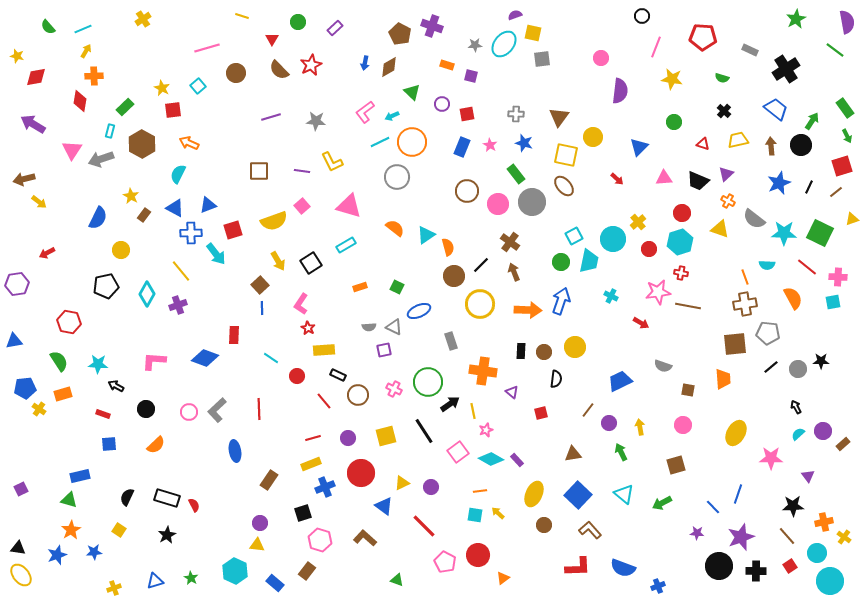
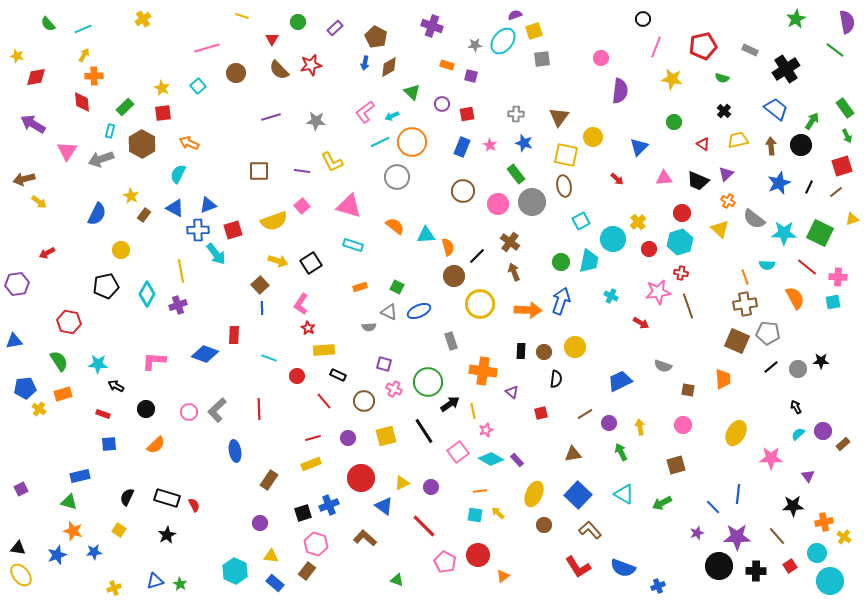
black circle at (642, 16): moved 1 px right, 3 px down
green semicircle at (48, 27): moved 3 px up
yellow square at (533, 33): moved 1 px right, 2 px up; rotated 30 degrees counterclockwise
brown pentagon at (400, 34): moved 24 px left, 3 px down
red pentagon at (703, 37): moved 9 px down; rotated 16 degrees counterclockwise
cyan ellipse at (504, 44): moved 1 px left, 3 px up
yellow arrow at (86, 51): moved 2 px left, 4 px down
red star at (311, 65): rotated 15 degrees clockwise
red diamond at (80, 101): moved 2 px right, 1 px down; rotated 15 degrees counterclockwise
red square at (173, 110): moved 10 px left, 3 px down
red triangle at (703, 144): rotated 16 degrees clockwise
pink triangle at (72, 150): moved 5 px left, 1 px down
brown ellipse at (564, 186): rotated 30 degrees clockwise
brown circle at (467, 191): moved 4 px left
blue semicircle at (98, 218): moved 1 px left, 4 px up
orange semicircle at (395, 228): moved 2 px up
yellow triangle at (720, 229): rotated 24 degrees clockwise
blue cross at (191, 233): moved 7 px right, 3 px up
cyan triangle at (426, 235): rotated 30 degrees clockwise
cyan square at (574, 236): moved 7 px right, 15 px up
cyan rectangle at (346, 245): moved 7 px right; rotated 48 degrees clockwise
yellow arrow at (278, 261): rotated 42 degrees counterclockwise
black line at (481, 265): moved 4 px left, 9 px up
yellow line at (181, 271): rotated 30 degrees clockwise
orange semicircle at (793, 298): moved 2 px right
brown line at (688, 306): rotated 60 degrees clockwise
gray triangle at (394, 327): moved 5 px left, 15 px up
brown square at (735, 344): moved 2 px right, 3 px up; rotated 30 degrees clockwise
purple square at (384, 350): moved 14 px down; rotated 28 degrees clockwise
blue diamond at (205, 358): moved 4 px up
cyan line at (271, 358): moved 2 px left; rotated 14 degrees counterclockwise
brown circle at (358, 395): moved 6 px right, 6 px down
brown line at (588, 410): moved 3 px left, 4 px down; rotated 21 degrees clockwise
red circle at (361, 473): moved 5 px down
blue cross at (325, 487): moved 4 px right, 18 px down
cyan triangle at (624, 494): rotated 10 degrees counterclockwise
blue line at (738, 494): rotated 12 degrees counterclockwise
green triangle at (69, 500): moved 2 px down
orange star at (71, 530): moved 2 px right, 1 px down; rotated 24 degrees counterclockwise
purple star at (697, 533): rotated 24 degrees counterclockwise
brown line at (787, 536): moved 10 px left
purple star at (741, 537): moved 4 px left; rotated 20 degrees clockwise
pink hexagon at (320, 540): moved 4 px left, 4 px down
yellow triangle at (257, 545): moved 14 px right, 11 px down
red L-shape at (578, 567): rotated 60 degrees clockwise
green star at (191, 578): moved 11 px left, 6 px down
orange triangle at (503, 578): moved 2 px up
